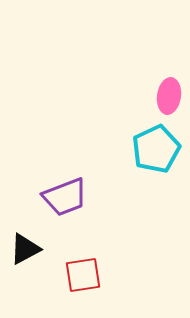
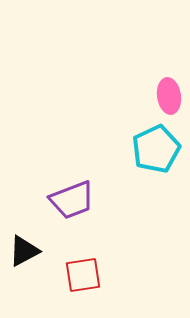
pink ellipse: rotated 16 degrees counterclockwise
purple trapezoid: moved 7 px right, 3 px down
black triangle: moved 1 px left, 2 px down
